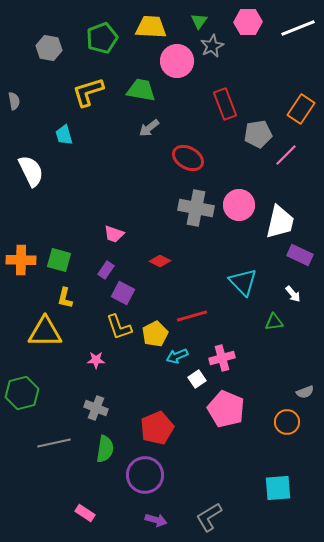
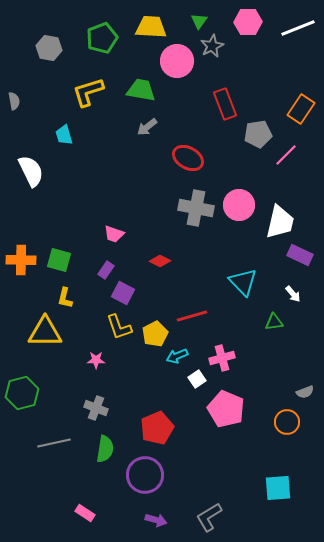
gray arrow at (149, 128): moved 2 px left, 1 px up
